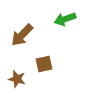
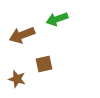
green arrow: moved 8 px left
brown arrow: rotated 25 degrees clockwise
